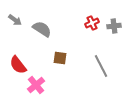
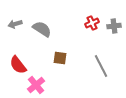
gray arrow: moved 4 px down; rotated 128 degrees clockwise
